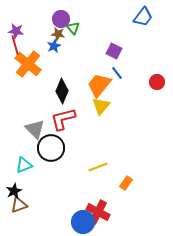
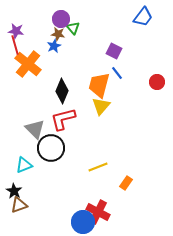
orange trapezoid: rotated 24 degrees counterclockwise
black star: rotated 14 degrees counterclockwise
